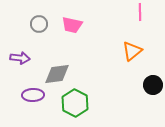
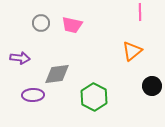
gray circle: moved 2 px right, 1 px up
black circle: moved 1 px left, 1 px down
green hexagon: moved 19 px right, 6 px up
